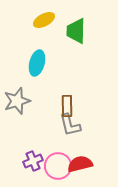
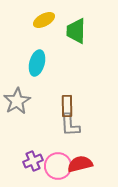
gray star: rotated 12 degrees counterclockwise
gray L-shape: rotated 10 degrees clockwise
